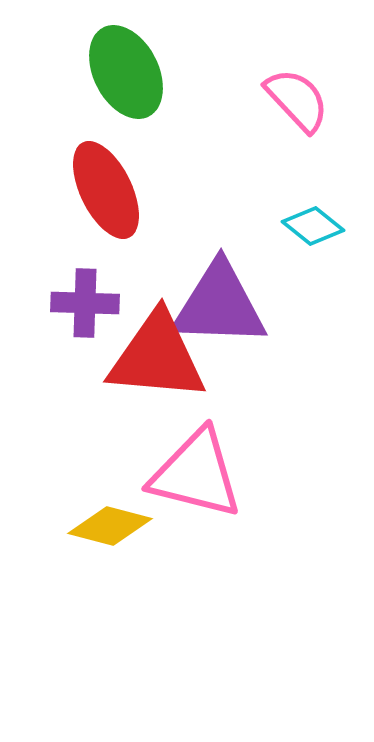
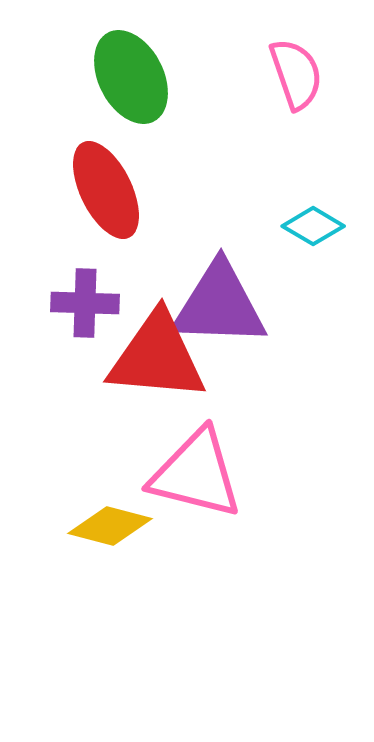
green ellipse: moved 5 px right, 5 px down
pink semicircle: moved 1 px left, 26 px up; rotated 24 degrees clockwise
cyan diamond: rotated 8 degrees counterclockwise
